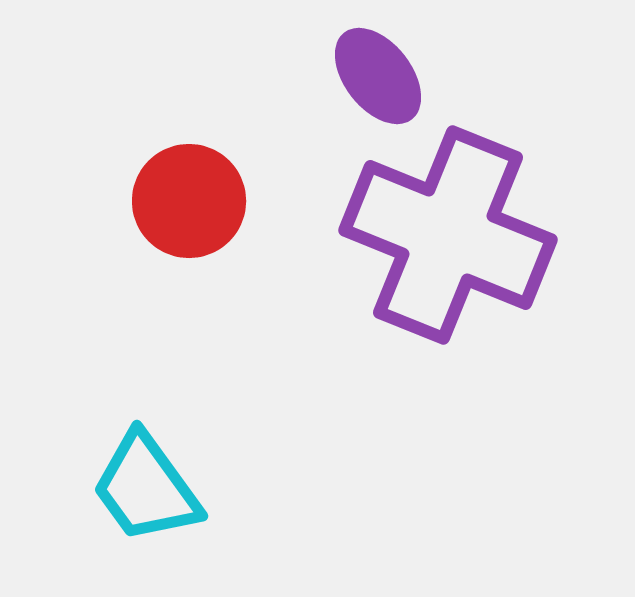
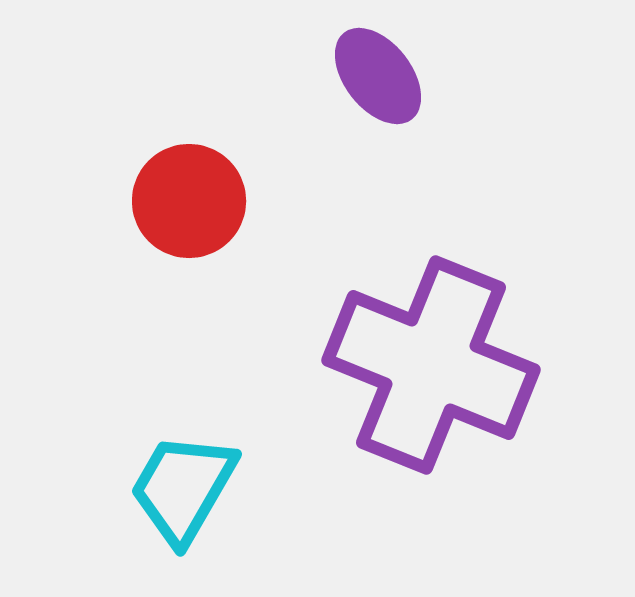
purple cross: moved 17 px left, 130 px down
cyan trapezoid: moved 37 px right; rotated 66 degrees clockwise
